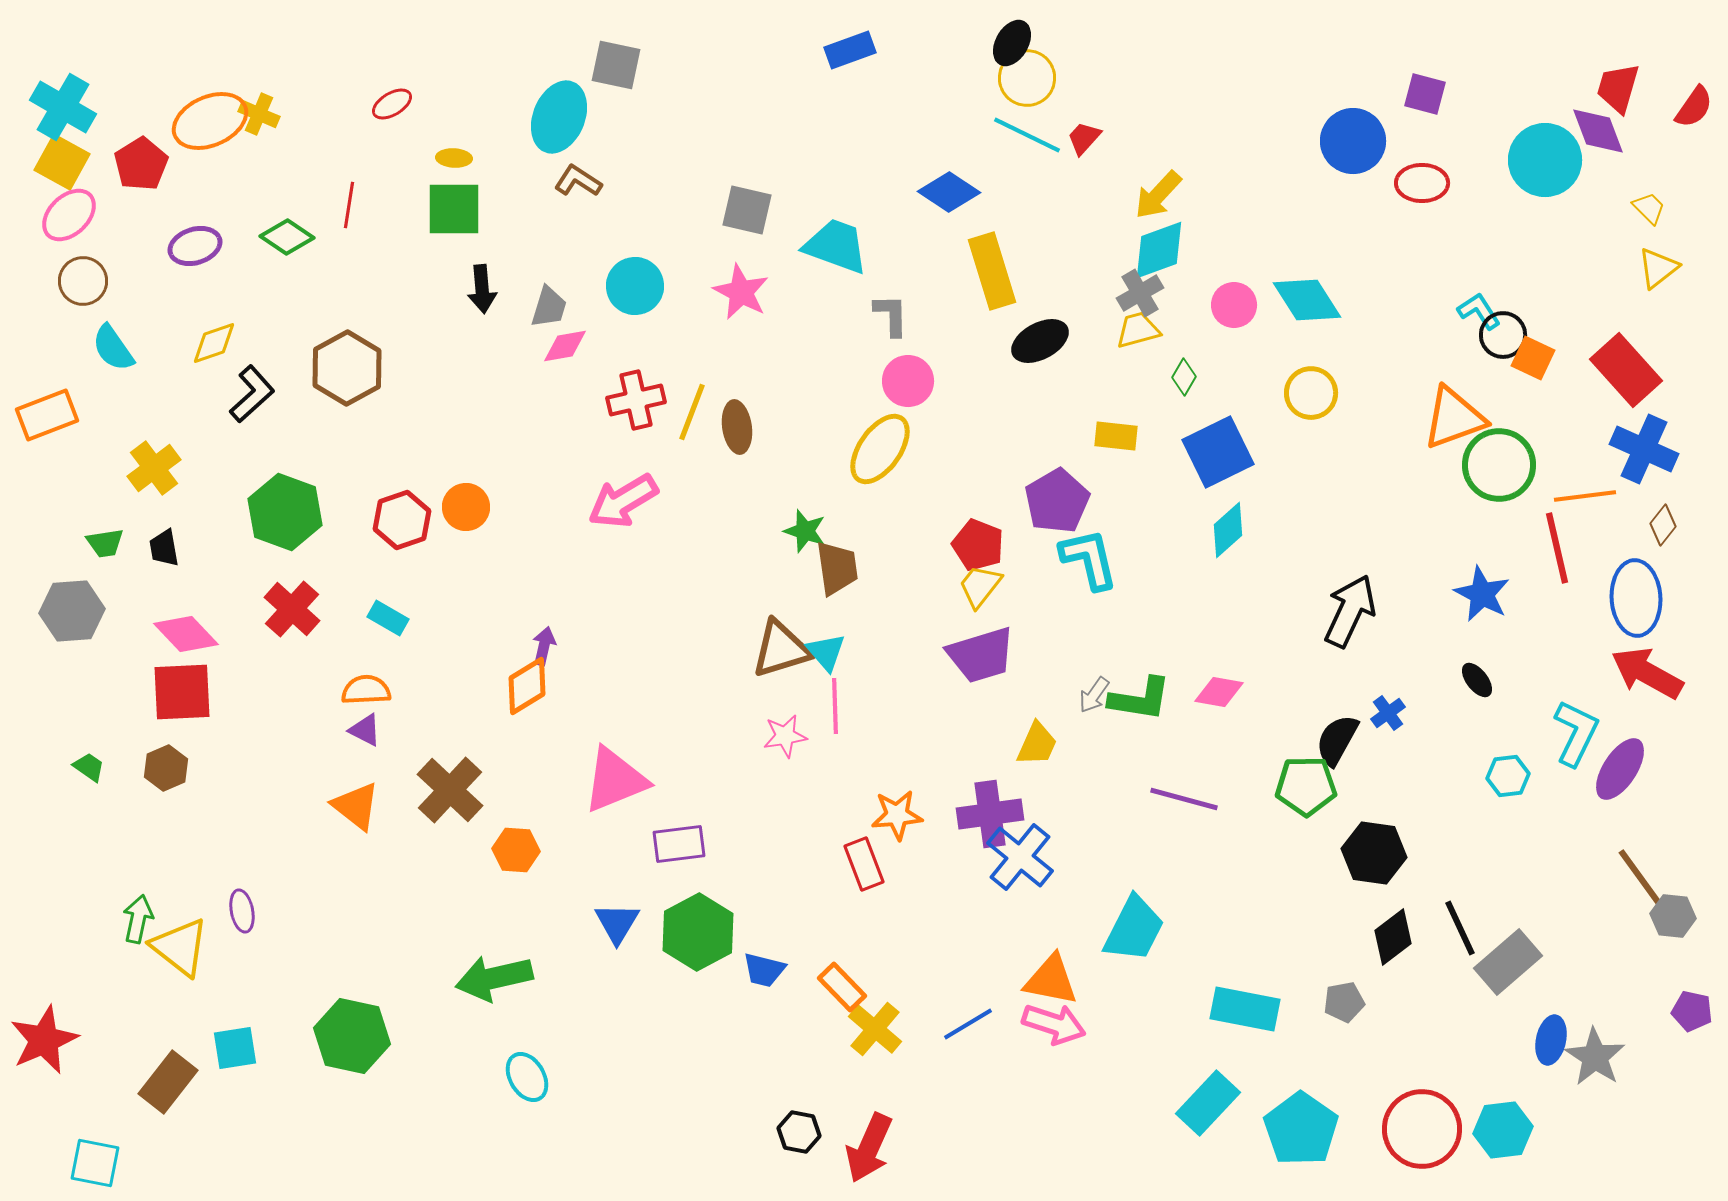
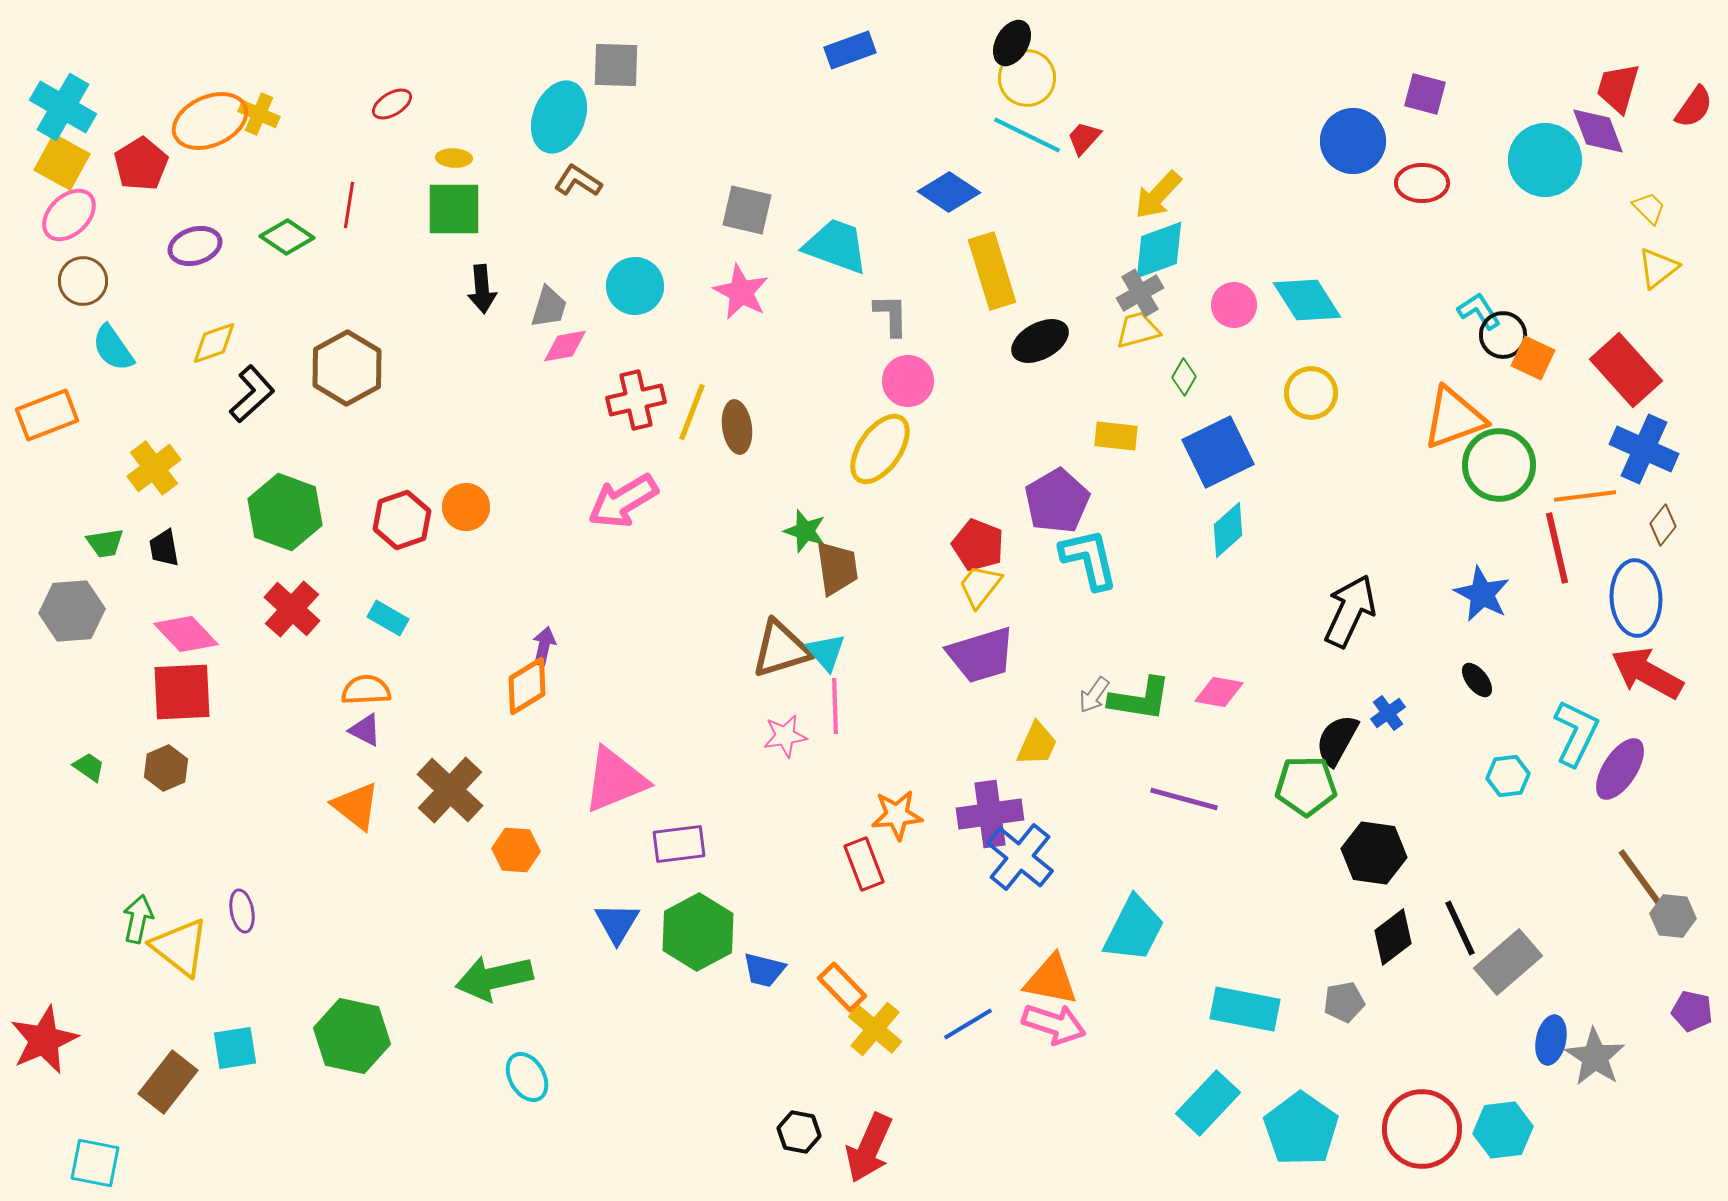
gray square at (616, 65): rotated 10 degrees counterclockwise
